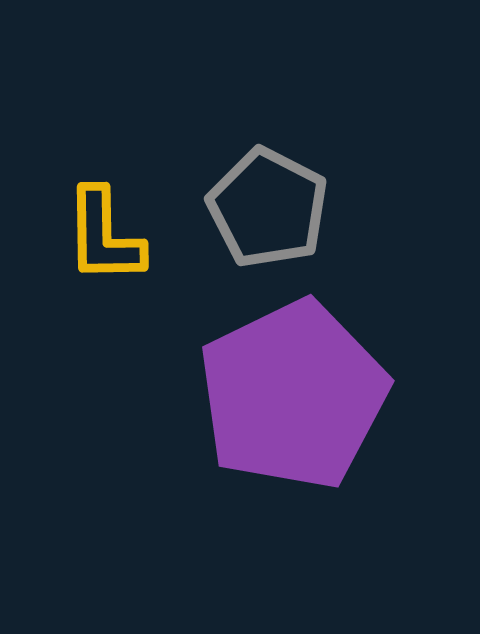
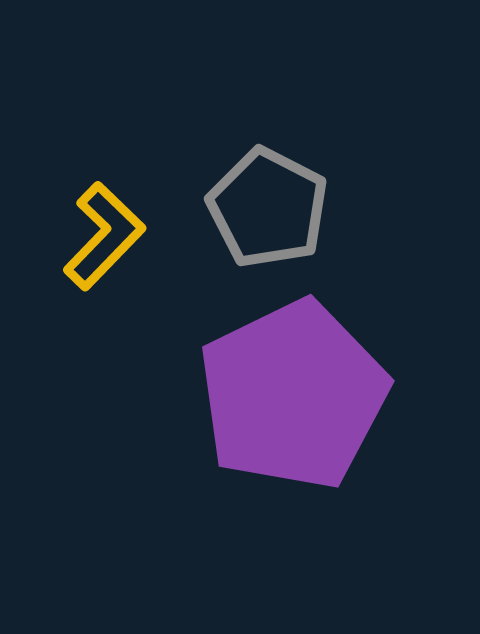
yellow L-shape: rotated 135 degrees counterclockwise
